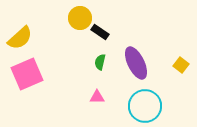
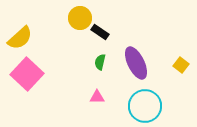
pink square: rotated 24 degrees counterclockwise
